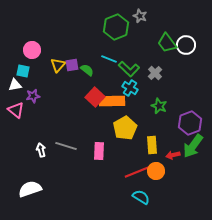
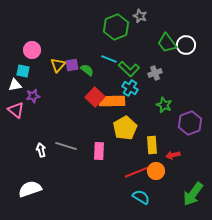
gray cross: rotated 24 degrees clockwise
green star: moved 5 px right, 1 px up
green arrow: moved 48 px down
